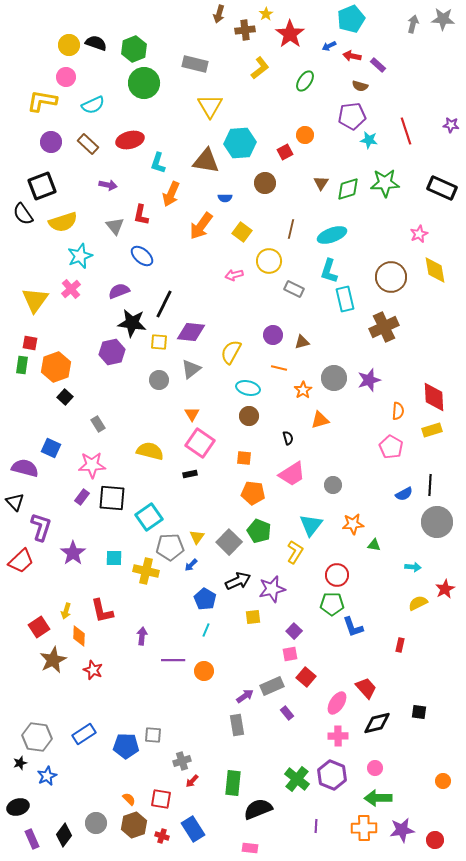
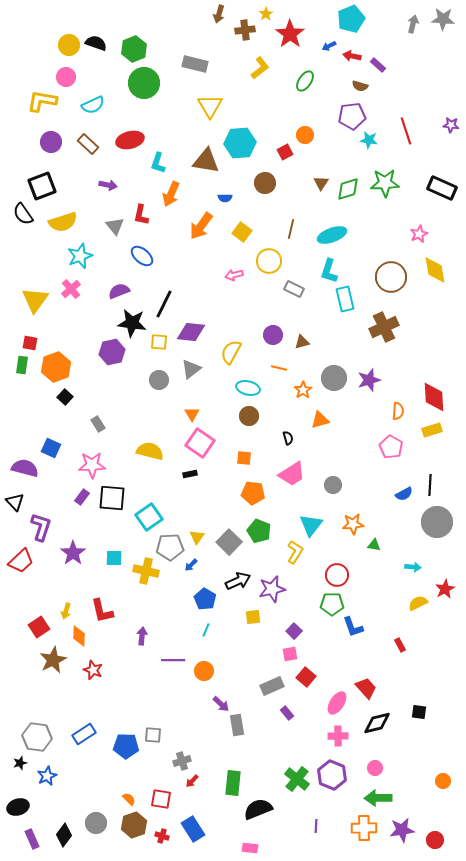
red rectangle at (400, 645): rotated 40 degrees counterclockwise
purple arrow at (245, 696): moved 24 px left, 8 px down; rotated 78 degrees clockwise
